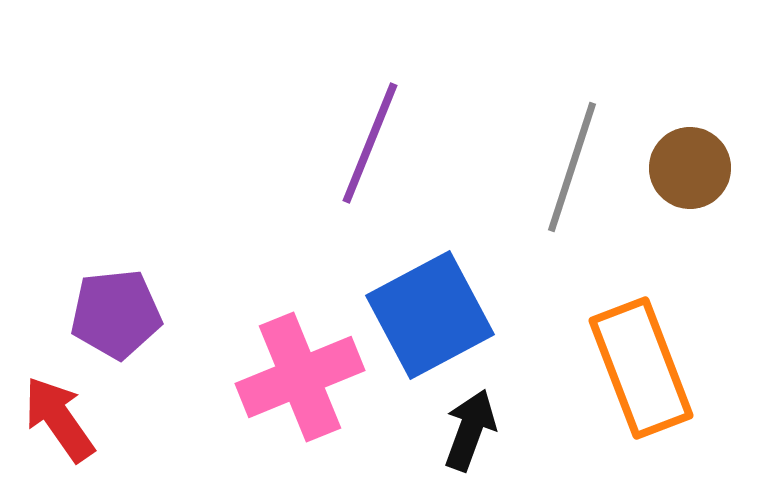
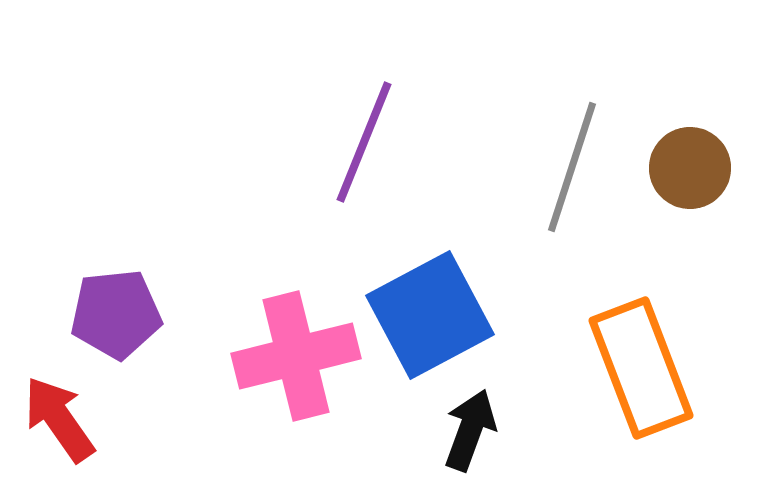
purple line: moved 6 px left, 1 px up
pink cross: moved 4 px left, 21 px up; rotated 8 degrees clockwise
